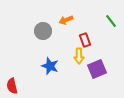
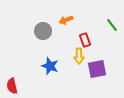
green line: moved 1 px right, 4 px down
purple square: rotated 12 degrees clockwise
